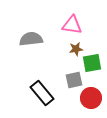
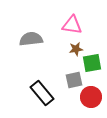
red circle: moved 1 px up
